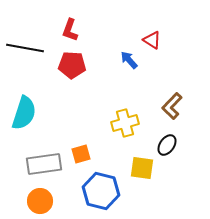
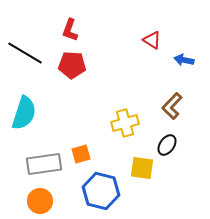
black line: moved 5 px down; rotated 21 degrees clockwise
blue arrow: moved 55 px right; rotated 36 degrees counterclockwise
